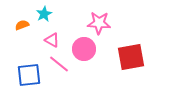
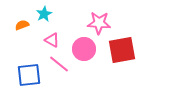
red square: moved 9 px left, 7 px up
